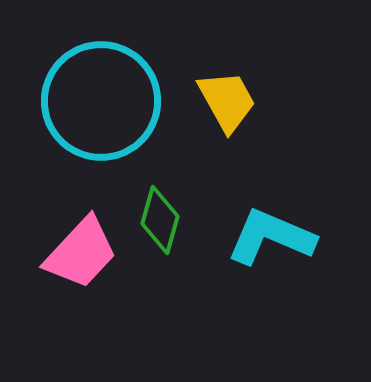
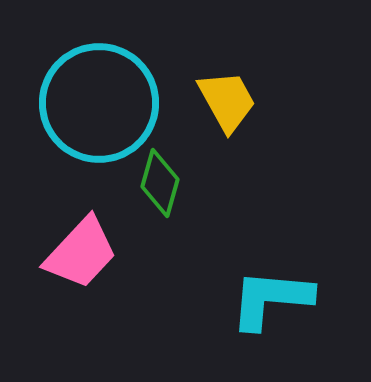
cyan circle: moved 2 px left, 2 px down
green diamond: moved 37 px up
cyan L-shape: moved 62 px down; rotated 18 degrees counterclockwise
